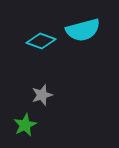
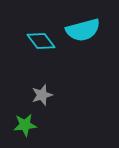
cyan diamond: rotated 32 degrees clockwise
green star: rotated 20 degrees clockwise
